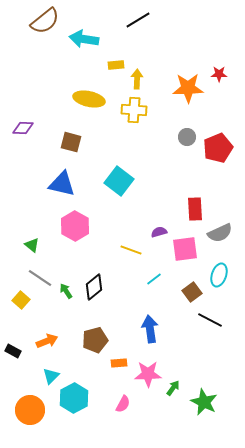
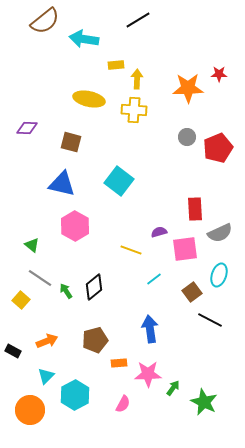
purple diamond at (23, 128): moved 4 px right
cyan triangle at (51, 376): moved 5 px left
cyan hexagon at (74, 398): moved 1 px right, 3 px up
